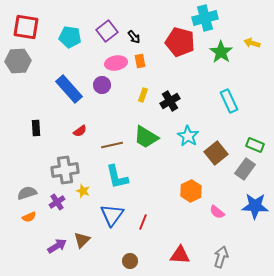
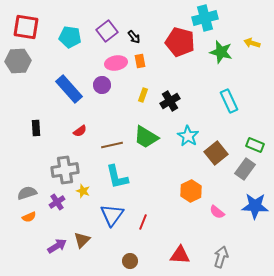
green star: rotated 20 degrees counterclockwise
